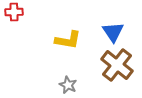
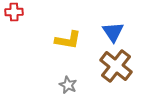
brown cross: moved 1 px left, 1 px down
